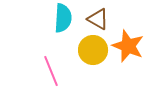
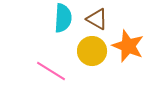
brown triangle: moved 1 px left
yellow circle: moved 1 px left, 1 px down
pink line: rotated 36 degrees counterclockwise
